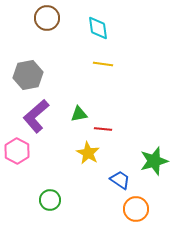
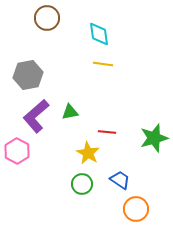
cyan diamond: moved 1 px right, 6 px down
green triangle: moved 9 px left, 2 px up
red line: moved 4 px right, 3 px down
green star: moved 23 px up
green circle: moved 32 px right, 16 px up
